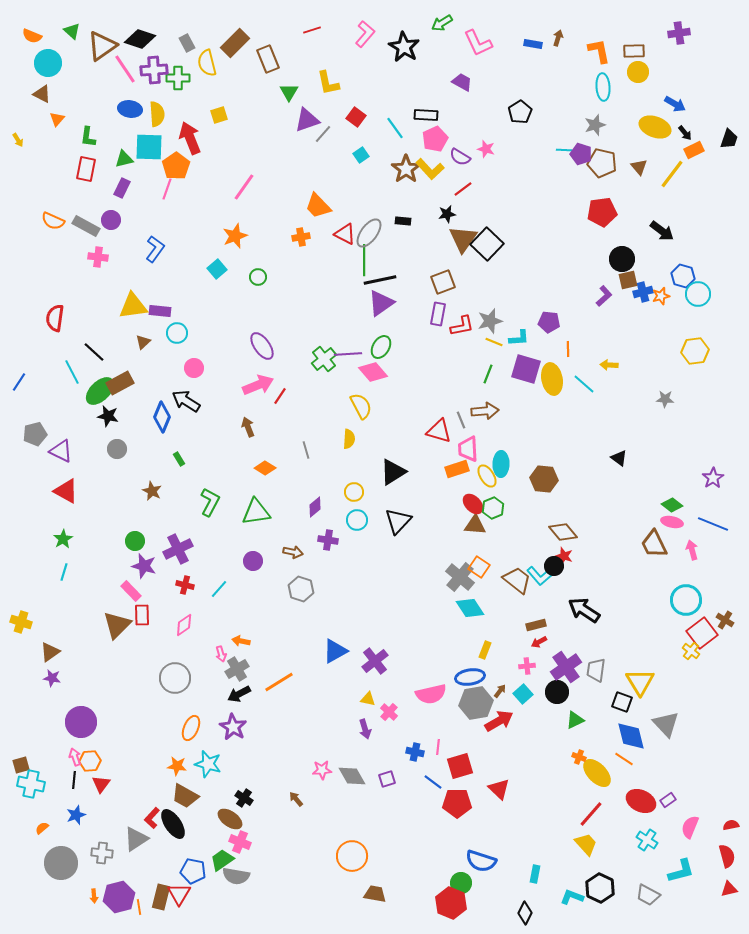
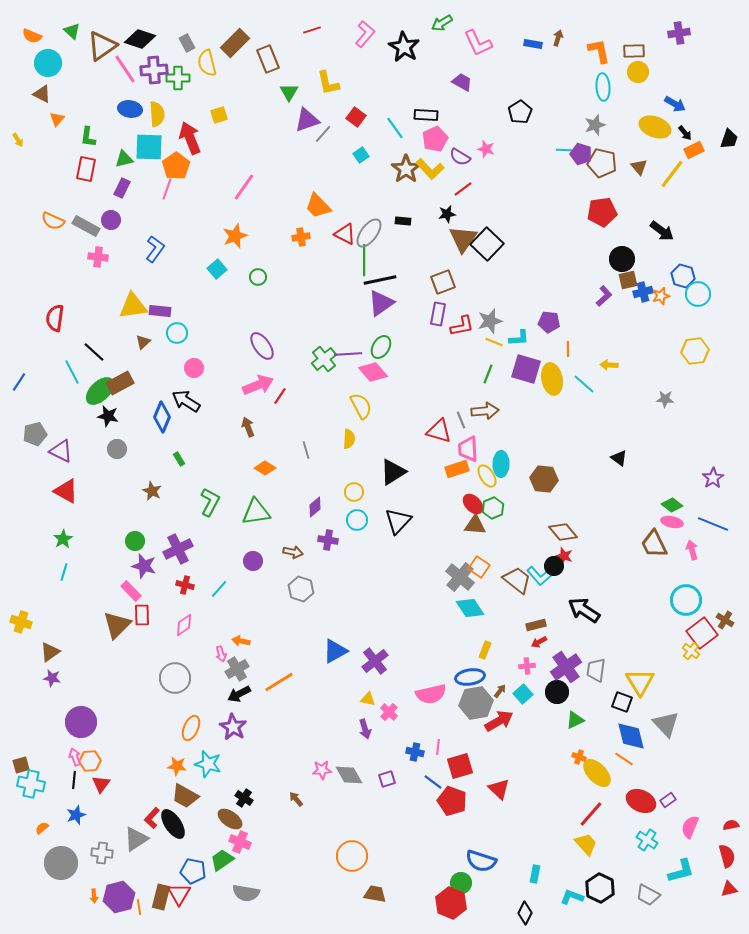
gray diamond at (352, 776): moved 3 px left, 1 px up
red pentagon at (457, 803): moved 5 px left, 2 px up; rotated 20 degrees clockwise
gray semicircle at (236, 876): moved 10 px right, 17 px down
